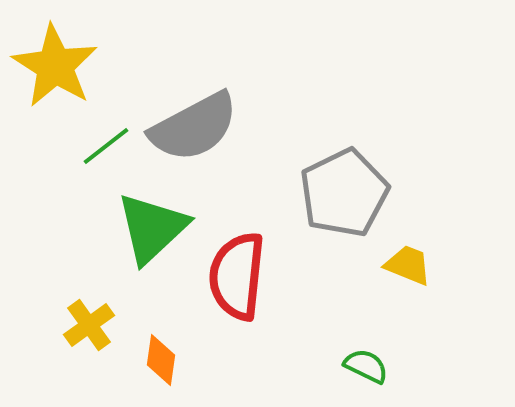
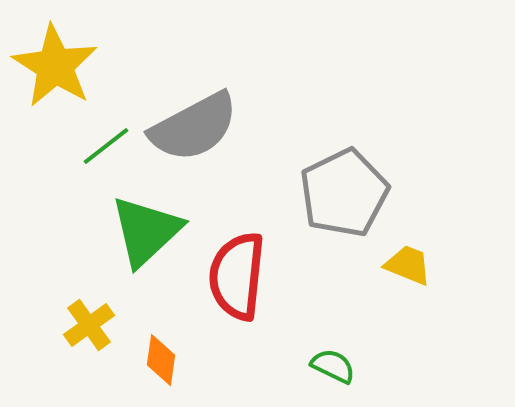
green triangle: moved 6 px left, 3 px down
green semicircle: moved 33 px left
